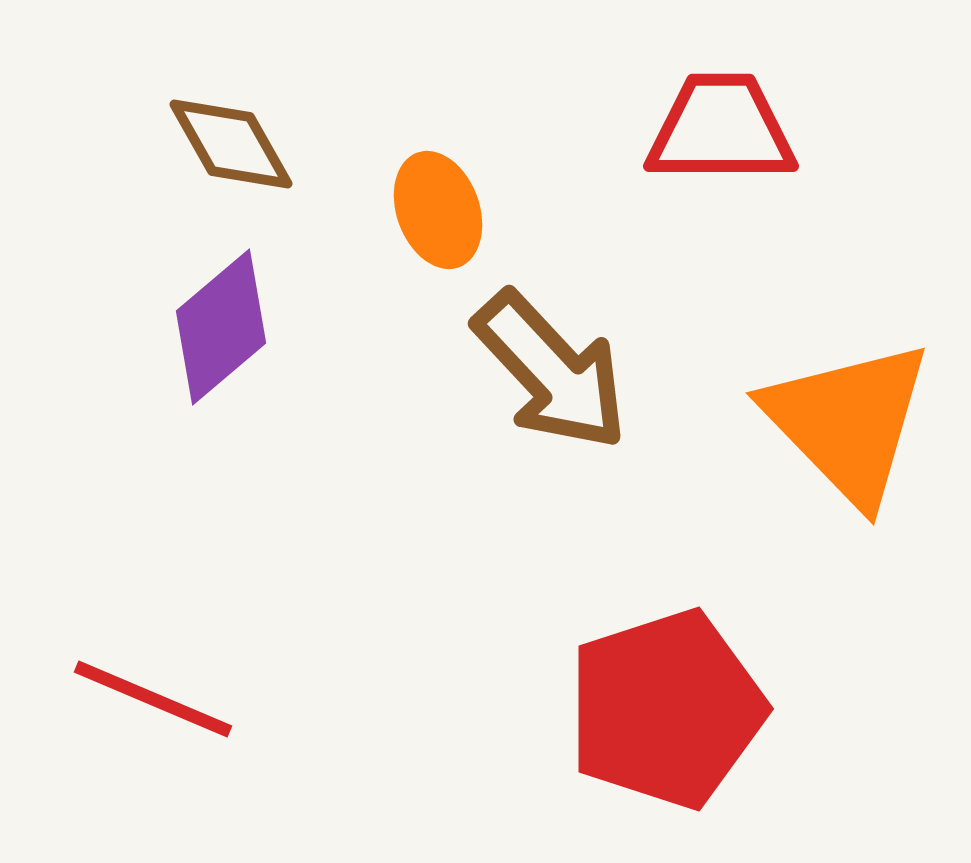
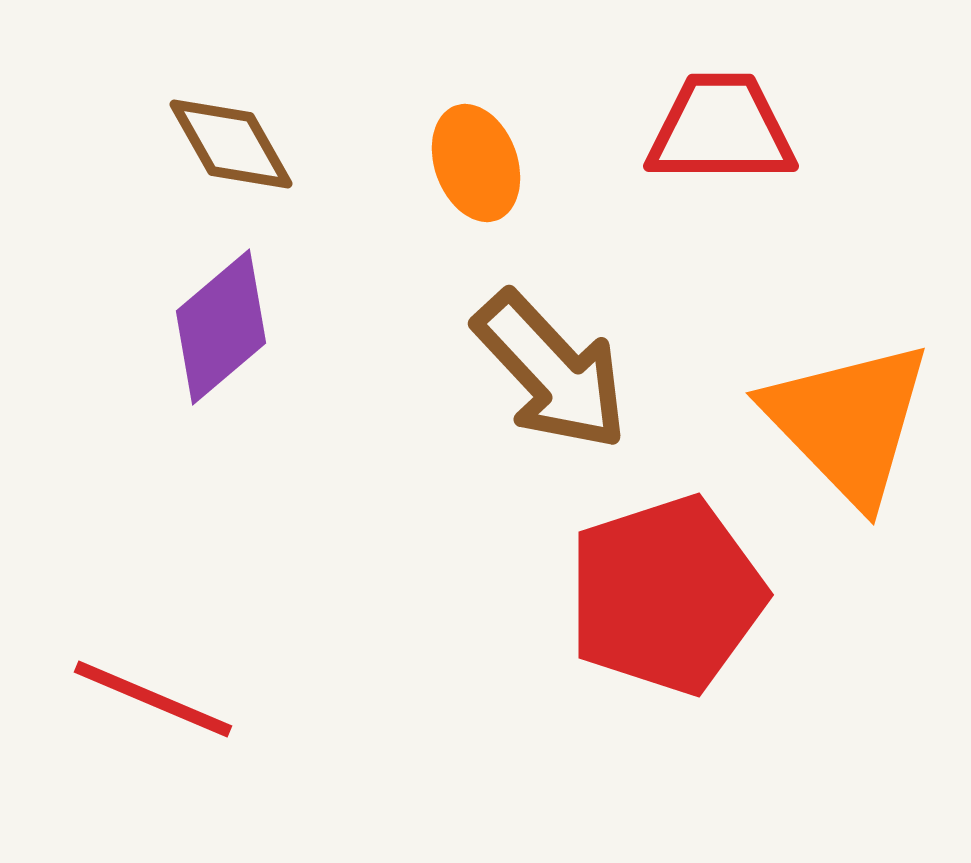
orange ellipse: moved 38 px right, 47 px up
red pentagon: moved 114 px up
